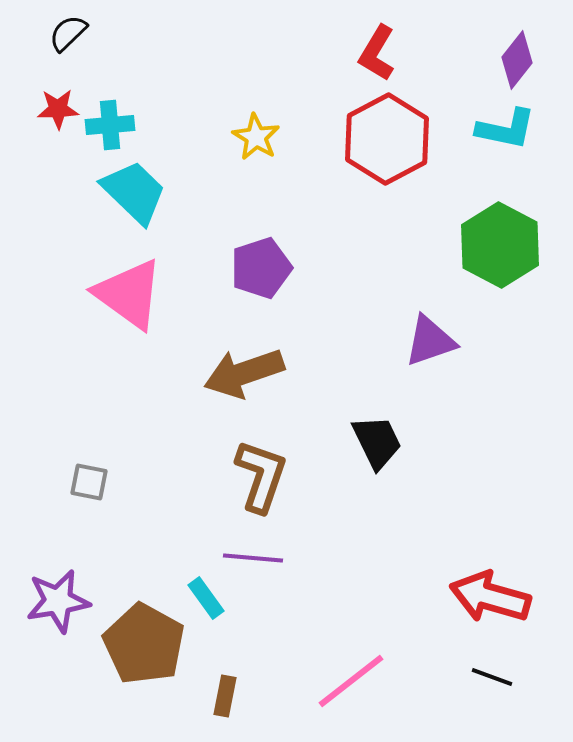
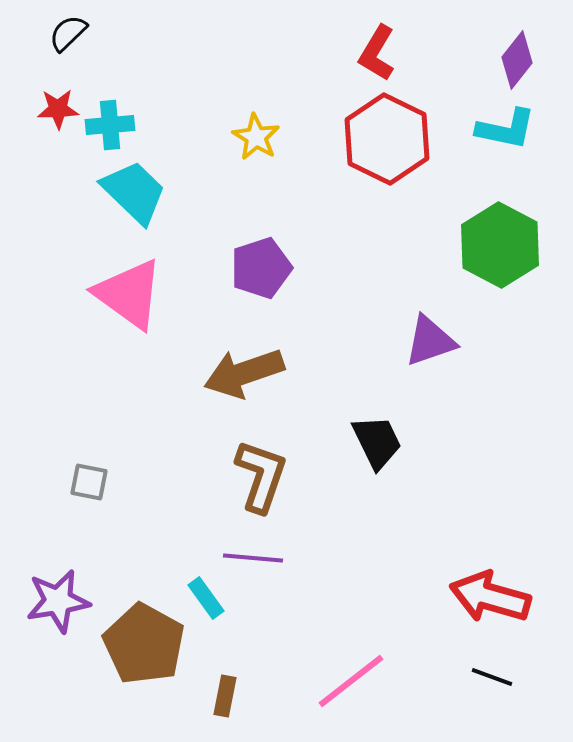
red hexagon: rotated 6 degrees counterclockwise
